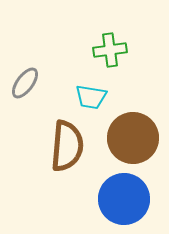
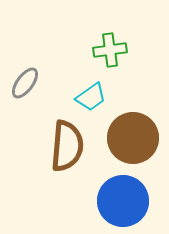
cyan trapezoid: rotated 44 degrees counterclockwise
blue circle: moved 1 px left, 2 px down
